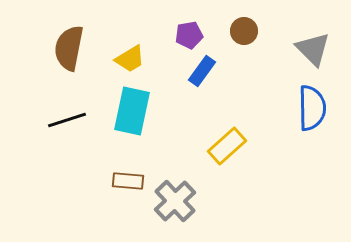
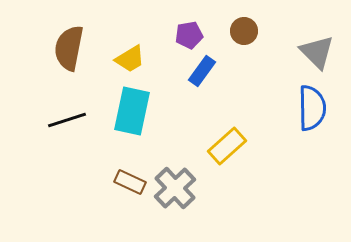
gray triangle: moved 4 px right, 3 px down
brown rectangle: moved 2 px right, 1 px down; rotated 20 degrees clockwise
gray cross: moved 13 px up
